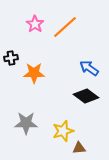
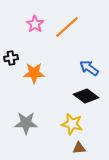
orange line: moved 2 px right
yellow star: moved 9 px right, 7 px up; rotated 30 degrees clockwise
